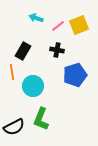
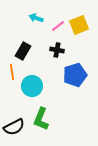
cyan circle: moved 1 px left
